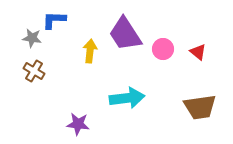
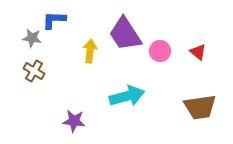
pink circle: moved 3 px left, 2 px down
cyan arrow: moved 2 px up; rotated 8 degrees counterclockwise
purple star: moved 4 px left, 3 px up
